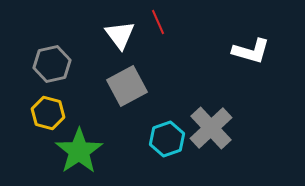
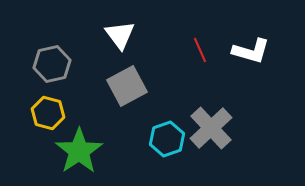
red line: moved 42 px right, 28 px down
